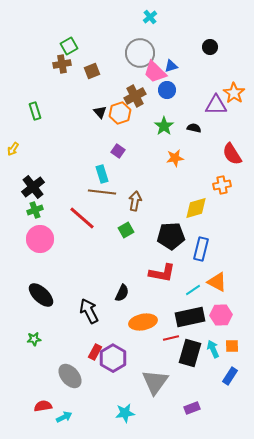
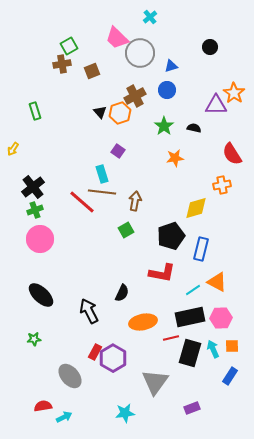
pink trapezoid at (155, 72): moved 38 px left, 34 px up
red line at (82, 218): moved 16 px up
black pentagon at (171, 236): rotated 16 degrees counterclockwise
pink hexagon at (221, 315): moved 3 px down
